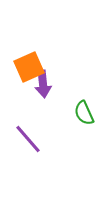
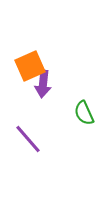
orange square: moved 1 px right, 1 px up
purple arrow: rotated 12 degrees clockwise
